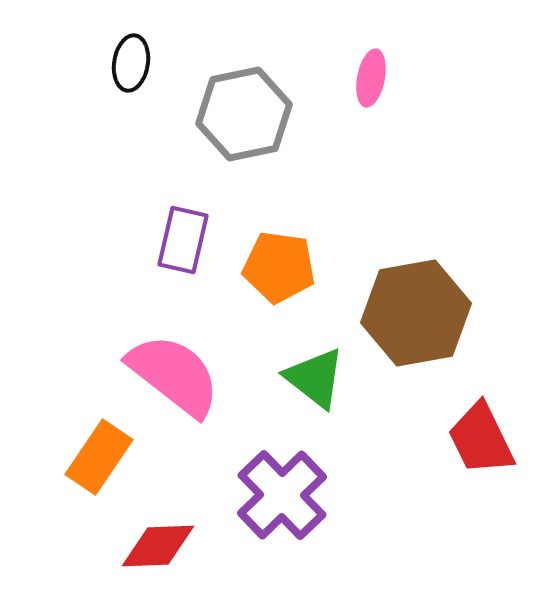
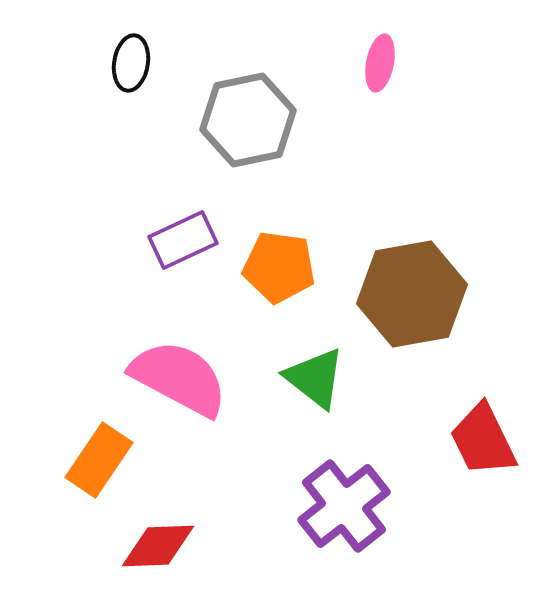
pink ellipse: moved 9 px right, 15 px up
gray hexagon: moved 4 px right, 6 px down
purple rectangle: rotated 52 degrees clockwise
brown hexagon: moved 4 px left, 19 px up
pink semicircle: moved 5 px right, 3 px down; rotated 10 degrees counterclockwise
red trapezoid: moved 2 px right, 1 px down
orange rectangle: moved 3 px down
purple cross: moved 62 px right, 11 px down; rotated 6 degrees clockwise
